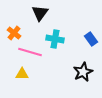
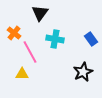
pink line: rotated 45 degrees clockwise
